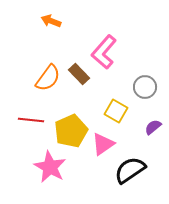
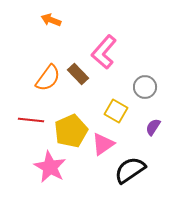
orange arrow: moved 1 px up
brown rectangle: moved 1 px left
purple semicircle: rotated 18 degrees counterclockwise
